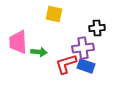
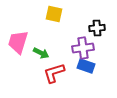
pink trapezoid: rotated 20 degrees clockwise
green arrow: moved 2 px right, 1 px down; rotated 21 degrees clockwise
red L-shape: moved 12 px left, 9 px down
